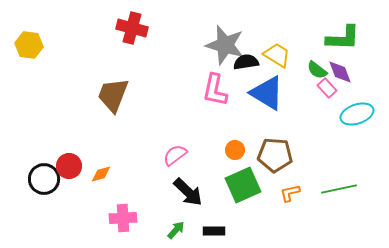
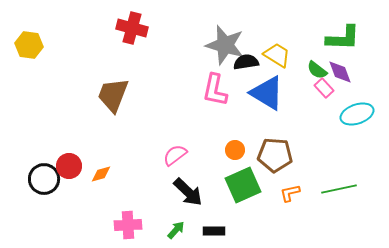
pink rectangle: moved 3 px left
pink cross: moved 5 px right, 7 px down
